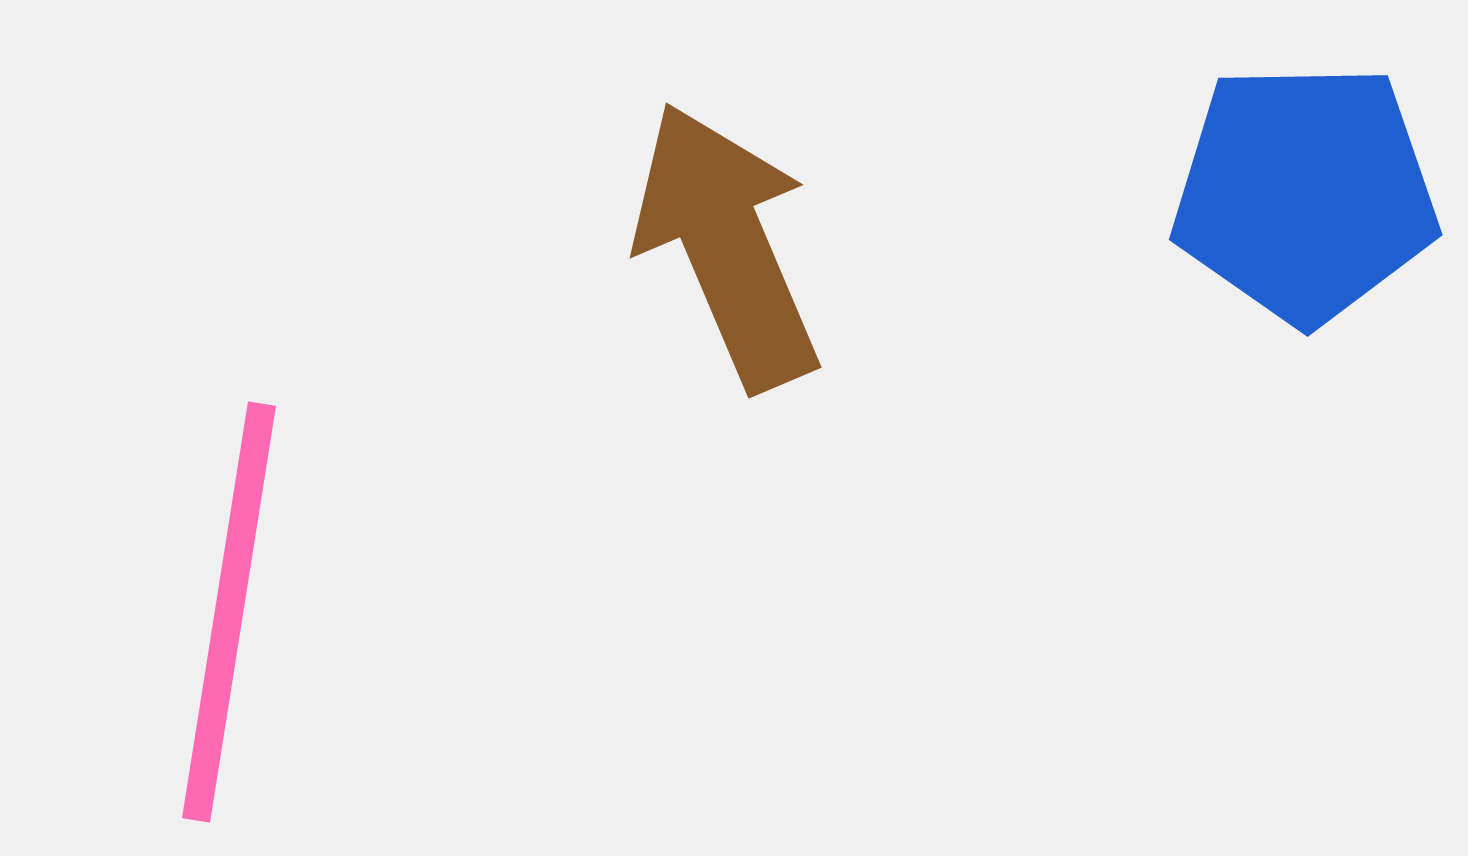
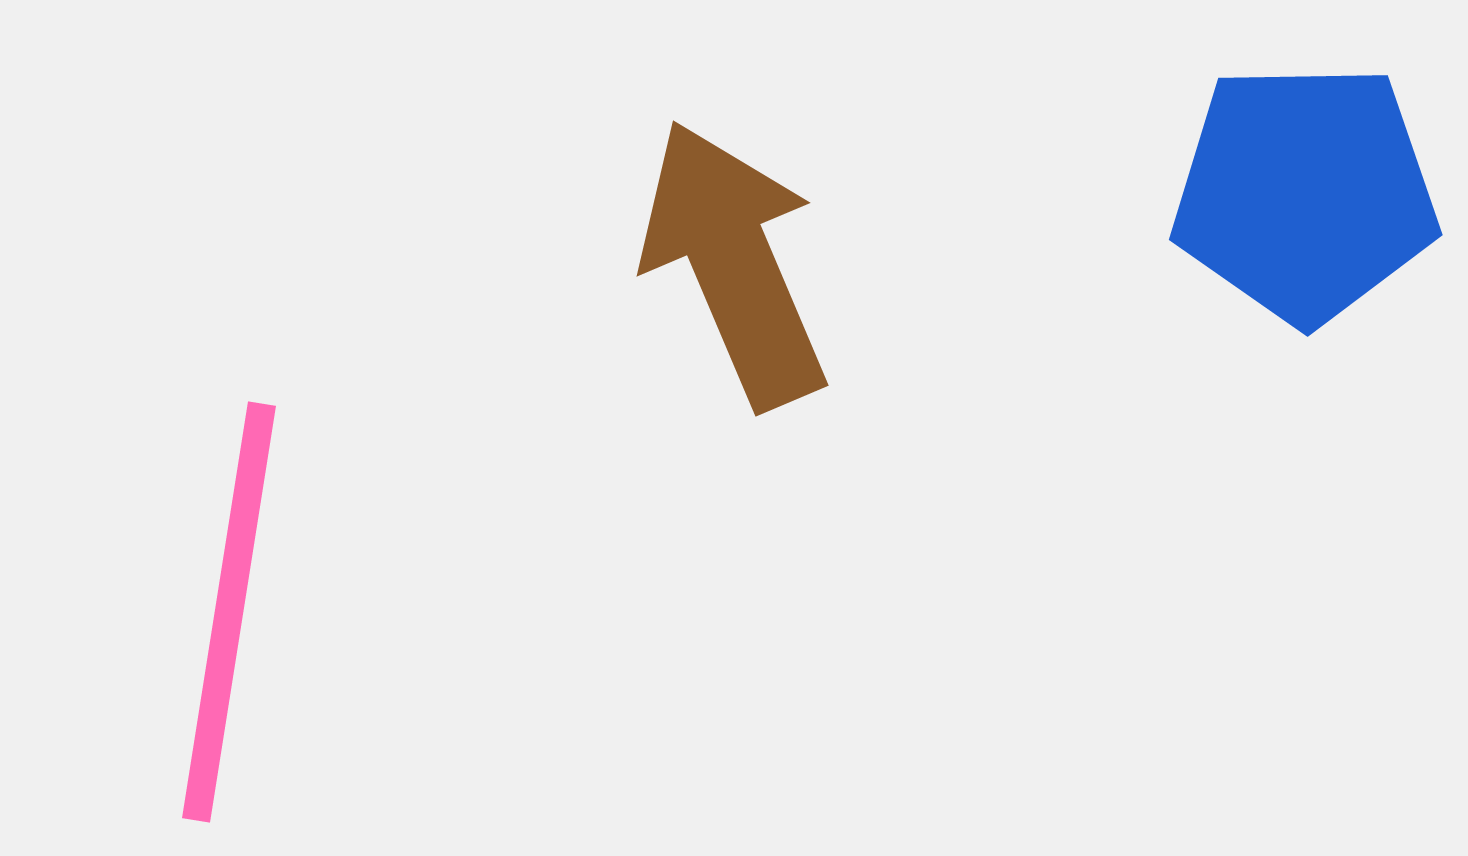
brown arrow: moved 7 px right, 18 px down
